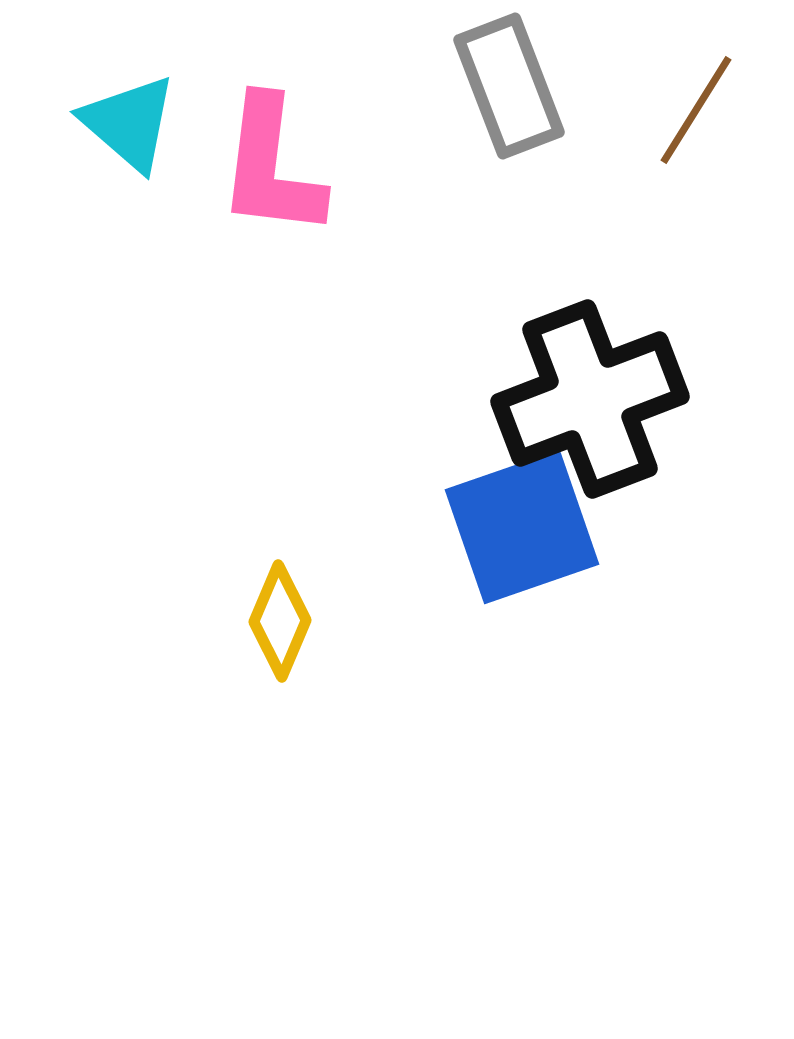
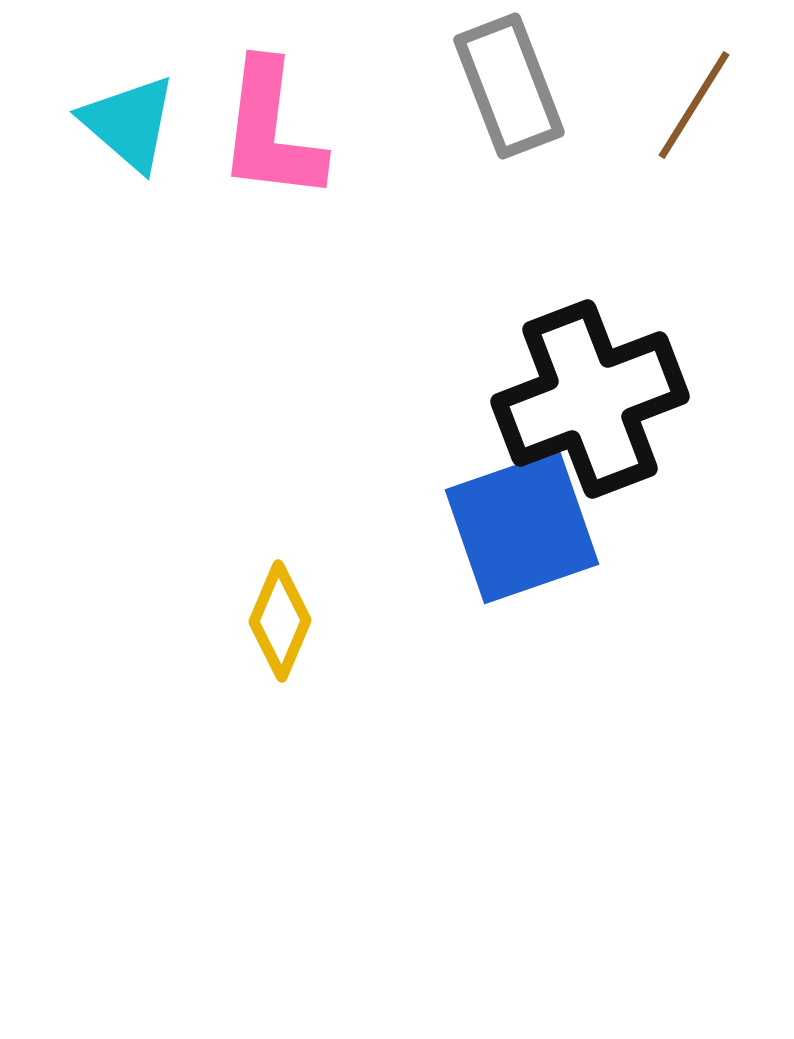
brown line: moved 2 px left, 5 px up
pink L-shape: moved 36 px up
